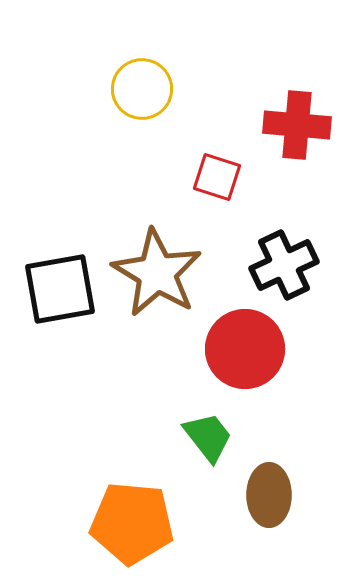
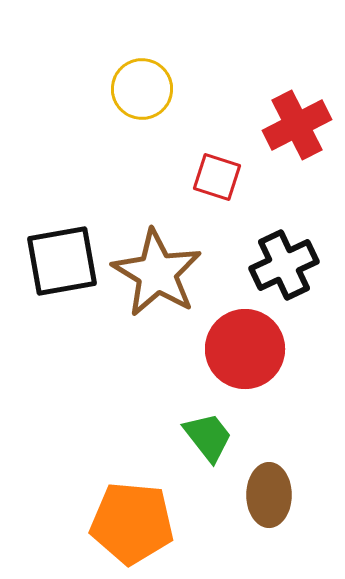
red cross: rotated 32 degrees counterclockwise
black square: moved 2 px right, 28 px up
